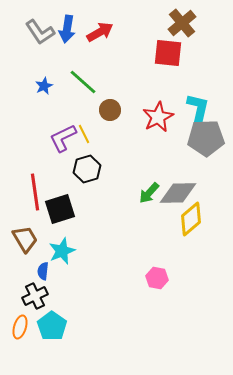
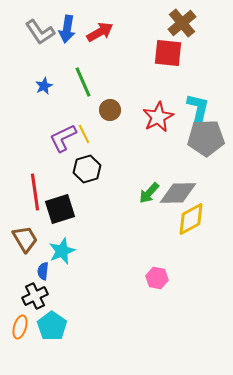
green line: rotated 24 degrees clockwise
yellow diamond: rotated 12 degrees clockwise
